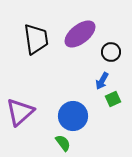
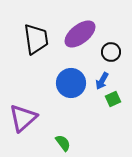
purple triangle: moved 3 px right, 6 px down
blue circle: moved 2 px left, 33 px up
